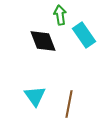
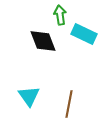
cyan rectangle: moved 1 px up; rotated 30 degrees counterclockwise
cyan triangle: moved 6 px left
